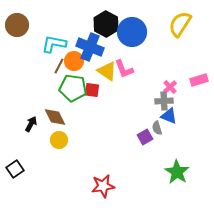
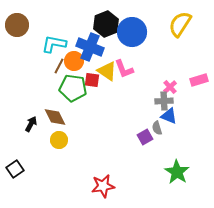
black hexagon: rotated 10 degrees clockwise
red square: moved 10 px up
